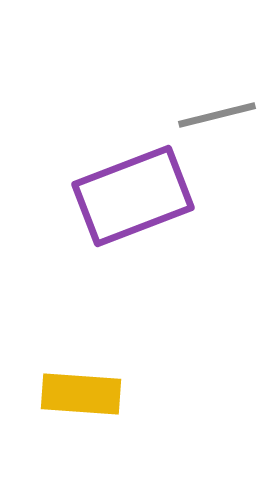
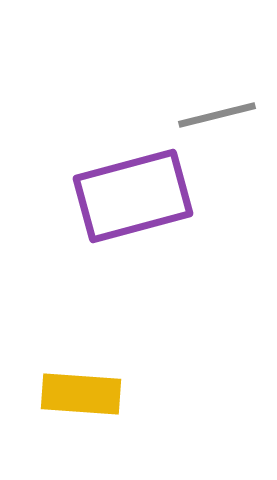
purple rectangle: rotated 6 degrees clockwise
